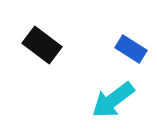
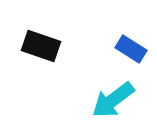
black rectangle: moved 1 px left, 1 px down; rotated 18 degrees counterclockwise
